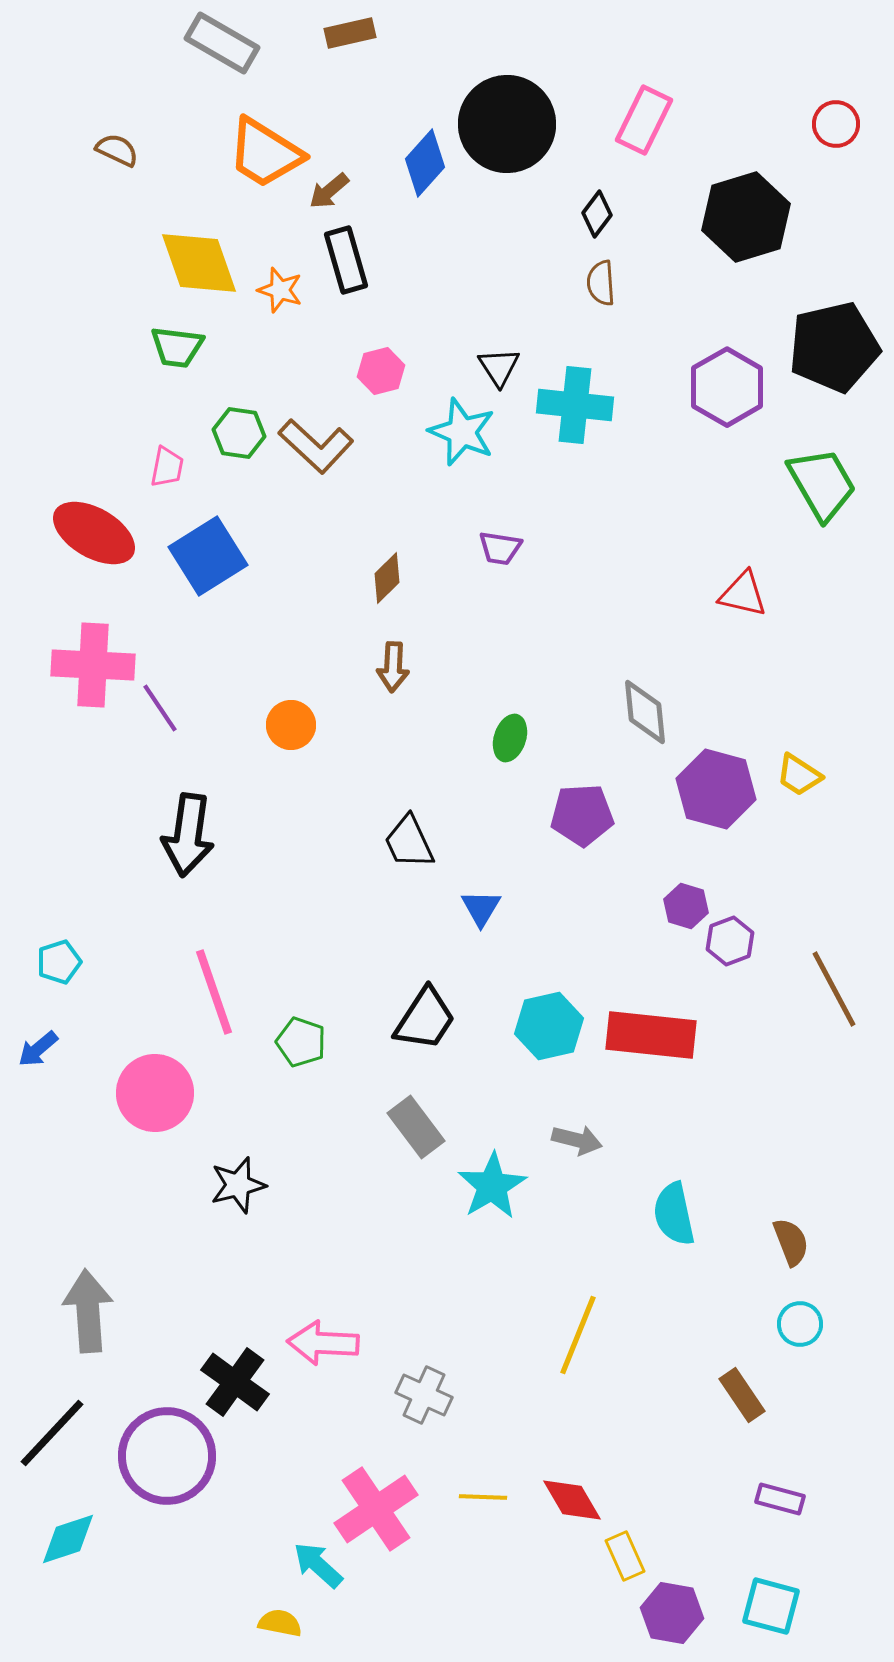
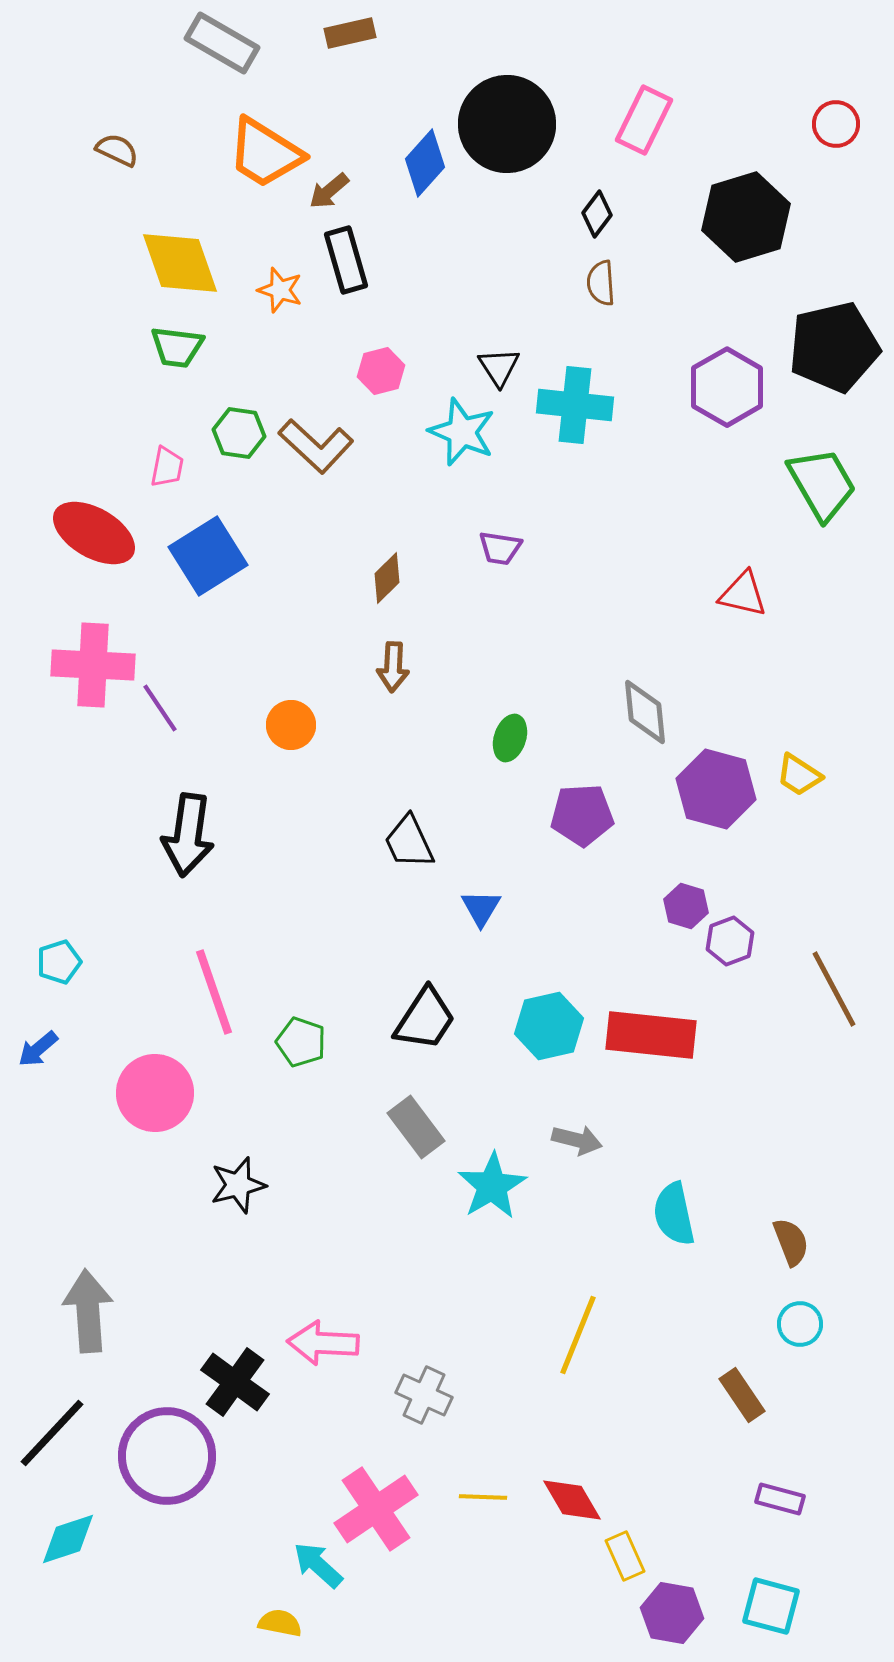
yellow diamond at (199, 263): moved 19 px left
